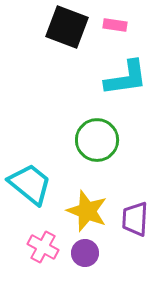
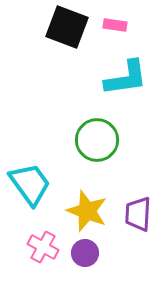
cyan trapezoid: rotated 15 degrees clockwise
purple trapezoid: moved 3 px right, 5 px up
